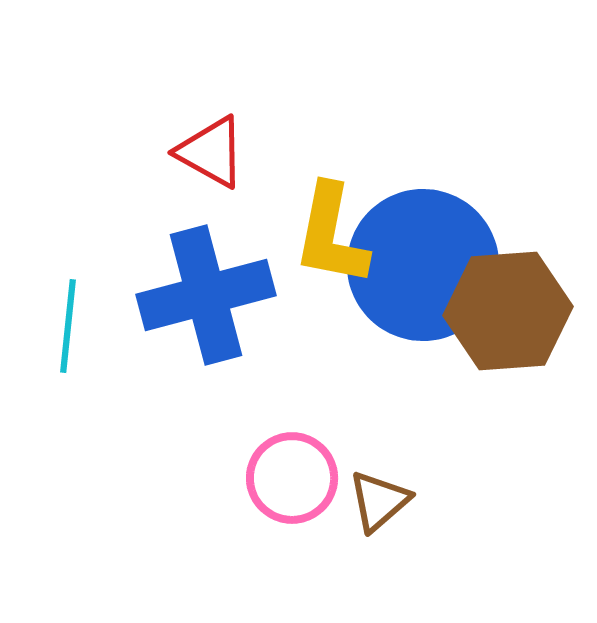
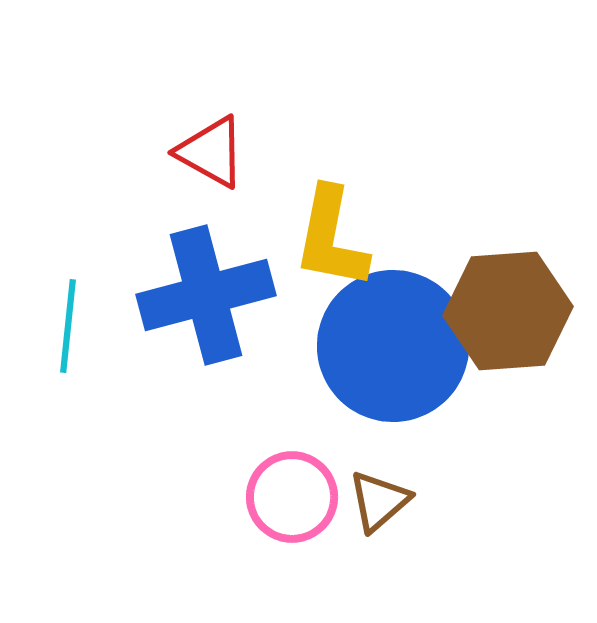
yellow L-shape: moved 3 px down
blue circle: moved 30 px left, 81 px down
pink circle: moved 19 px down
